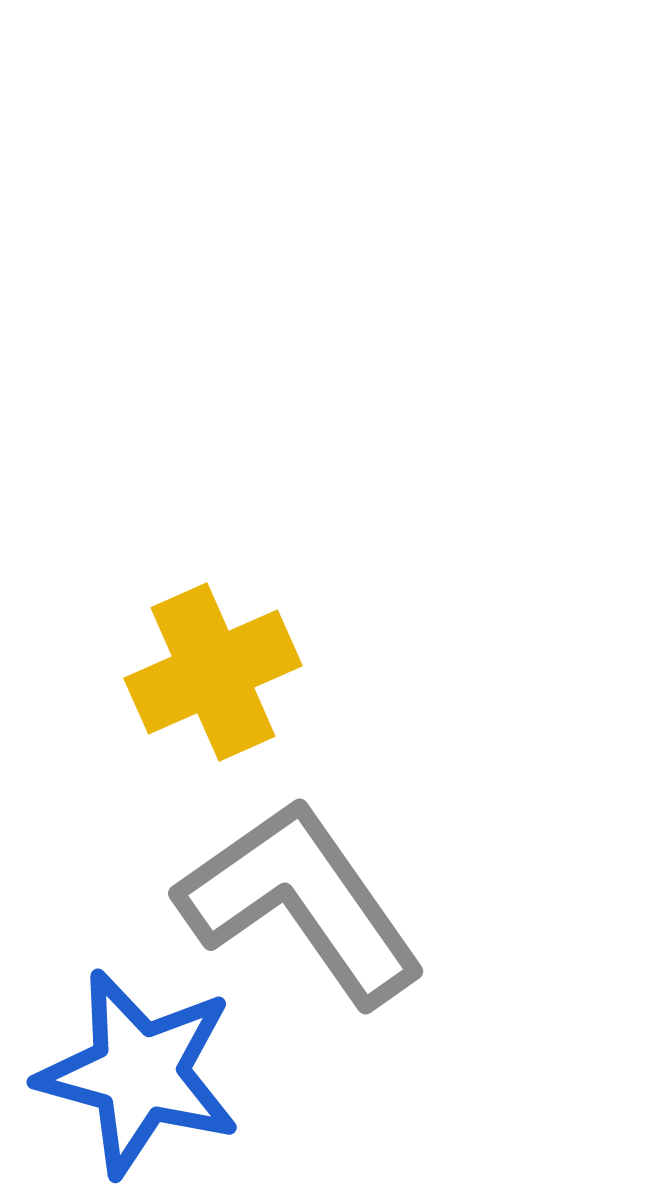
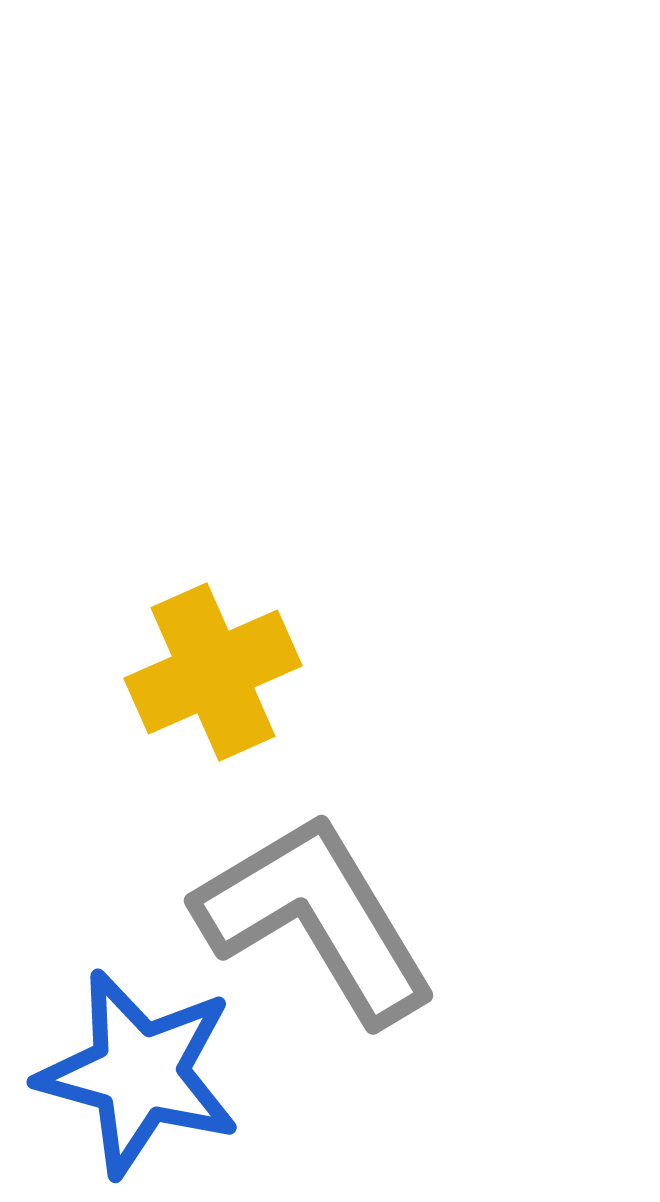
gray L-shape: moved 15 px right, 16 px down; rotated 4 degrees clockwise
